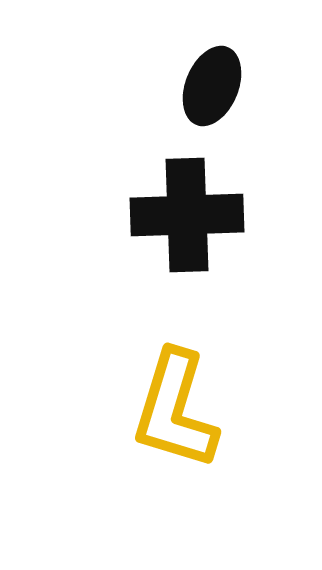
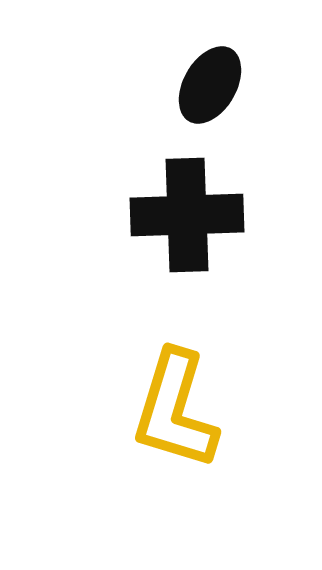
black ellipse: moved 2 px left, 1 px up; rotated 8 degrees clockwise
